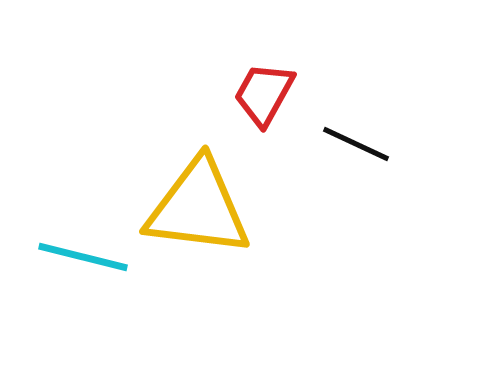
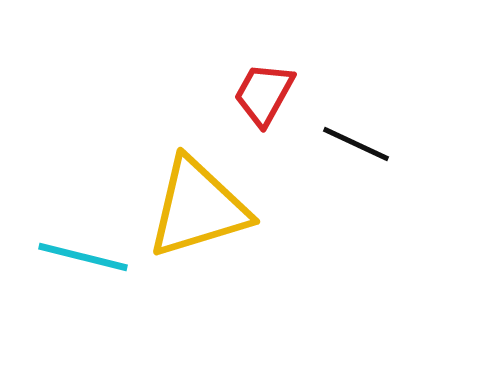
yellow triangle: rotated 24 degrees counterclockwise
